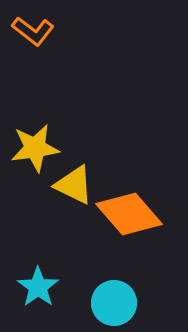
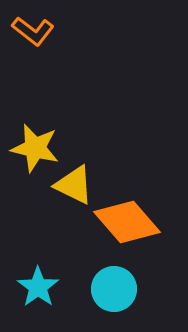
yellow star: rotated 21 degrees clockwise
orange diamond: moved 2 px left, 8 px down
cyan circle: moved 14 px up
